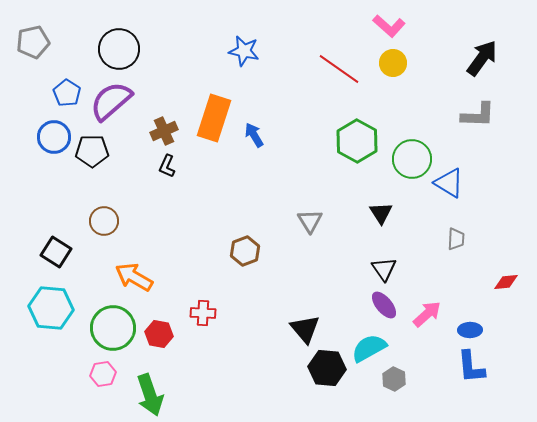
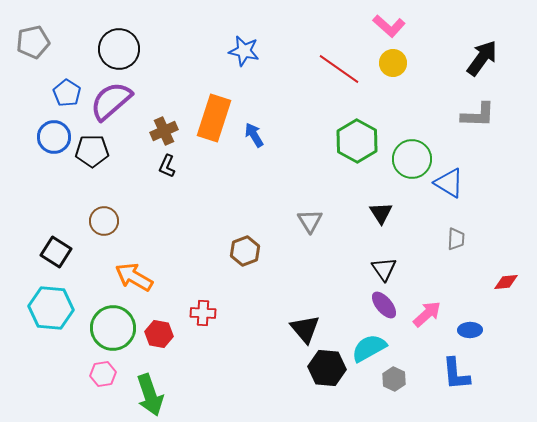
blue L-shape at (471, 367): moved 15 px left, 7 px down
